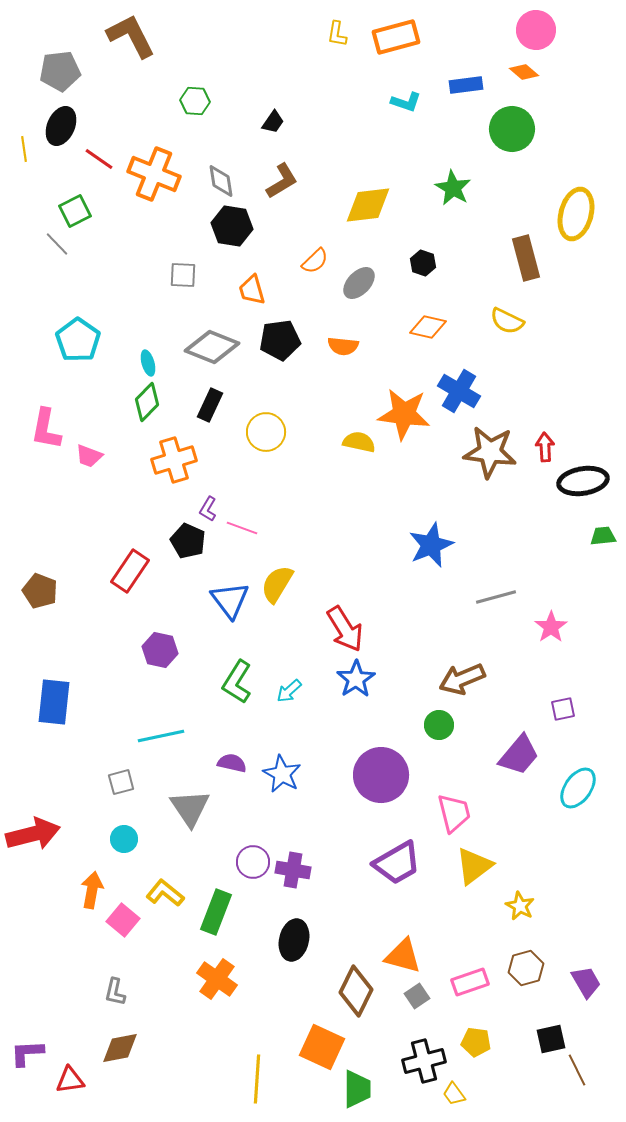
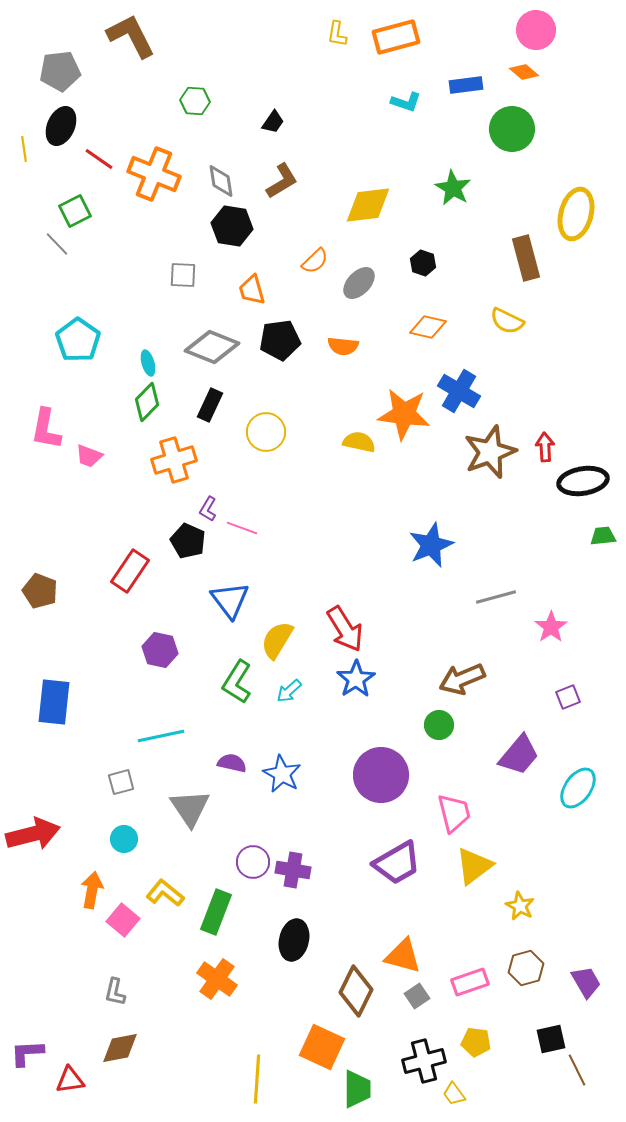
brown star at (490, 452): rotated 28 degrees counterclockwise
yellow semicircle at (277, 584): moved 56 px down
purple square at (563, 709): moved 5 px right, 12 px up; rotated 10 degrees counterclockwise
